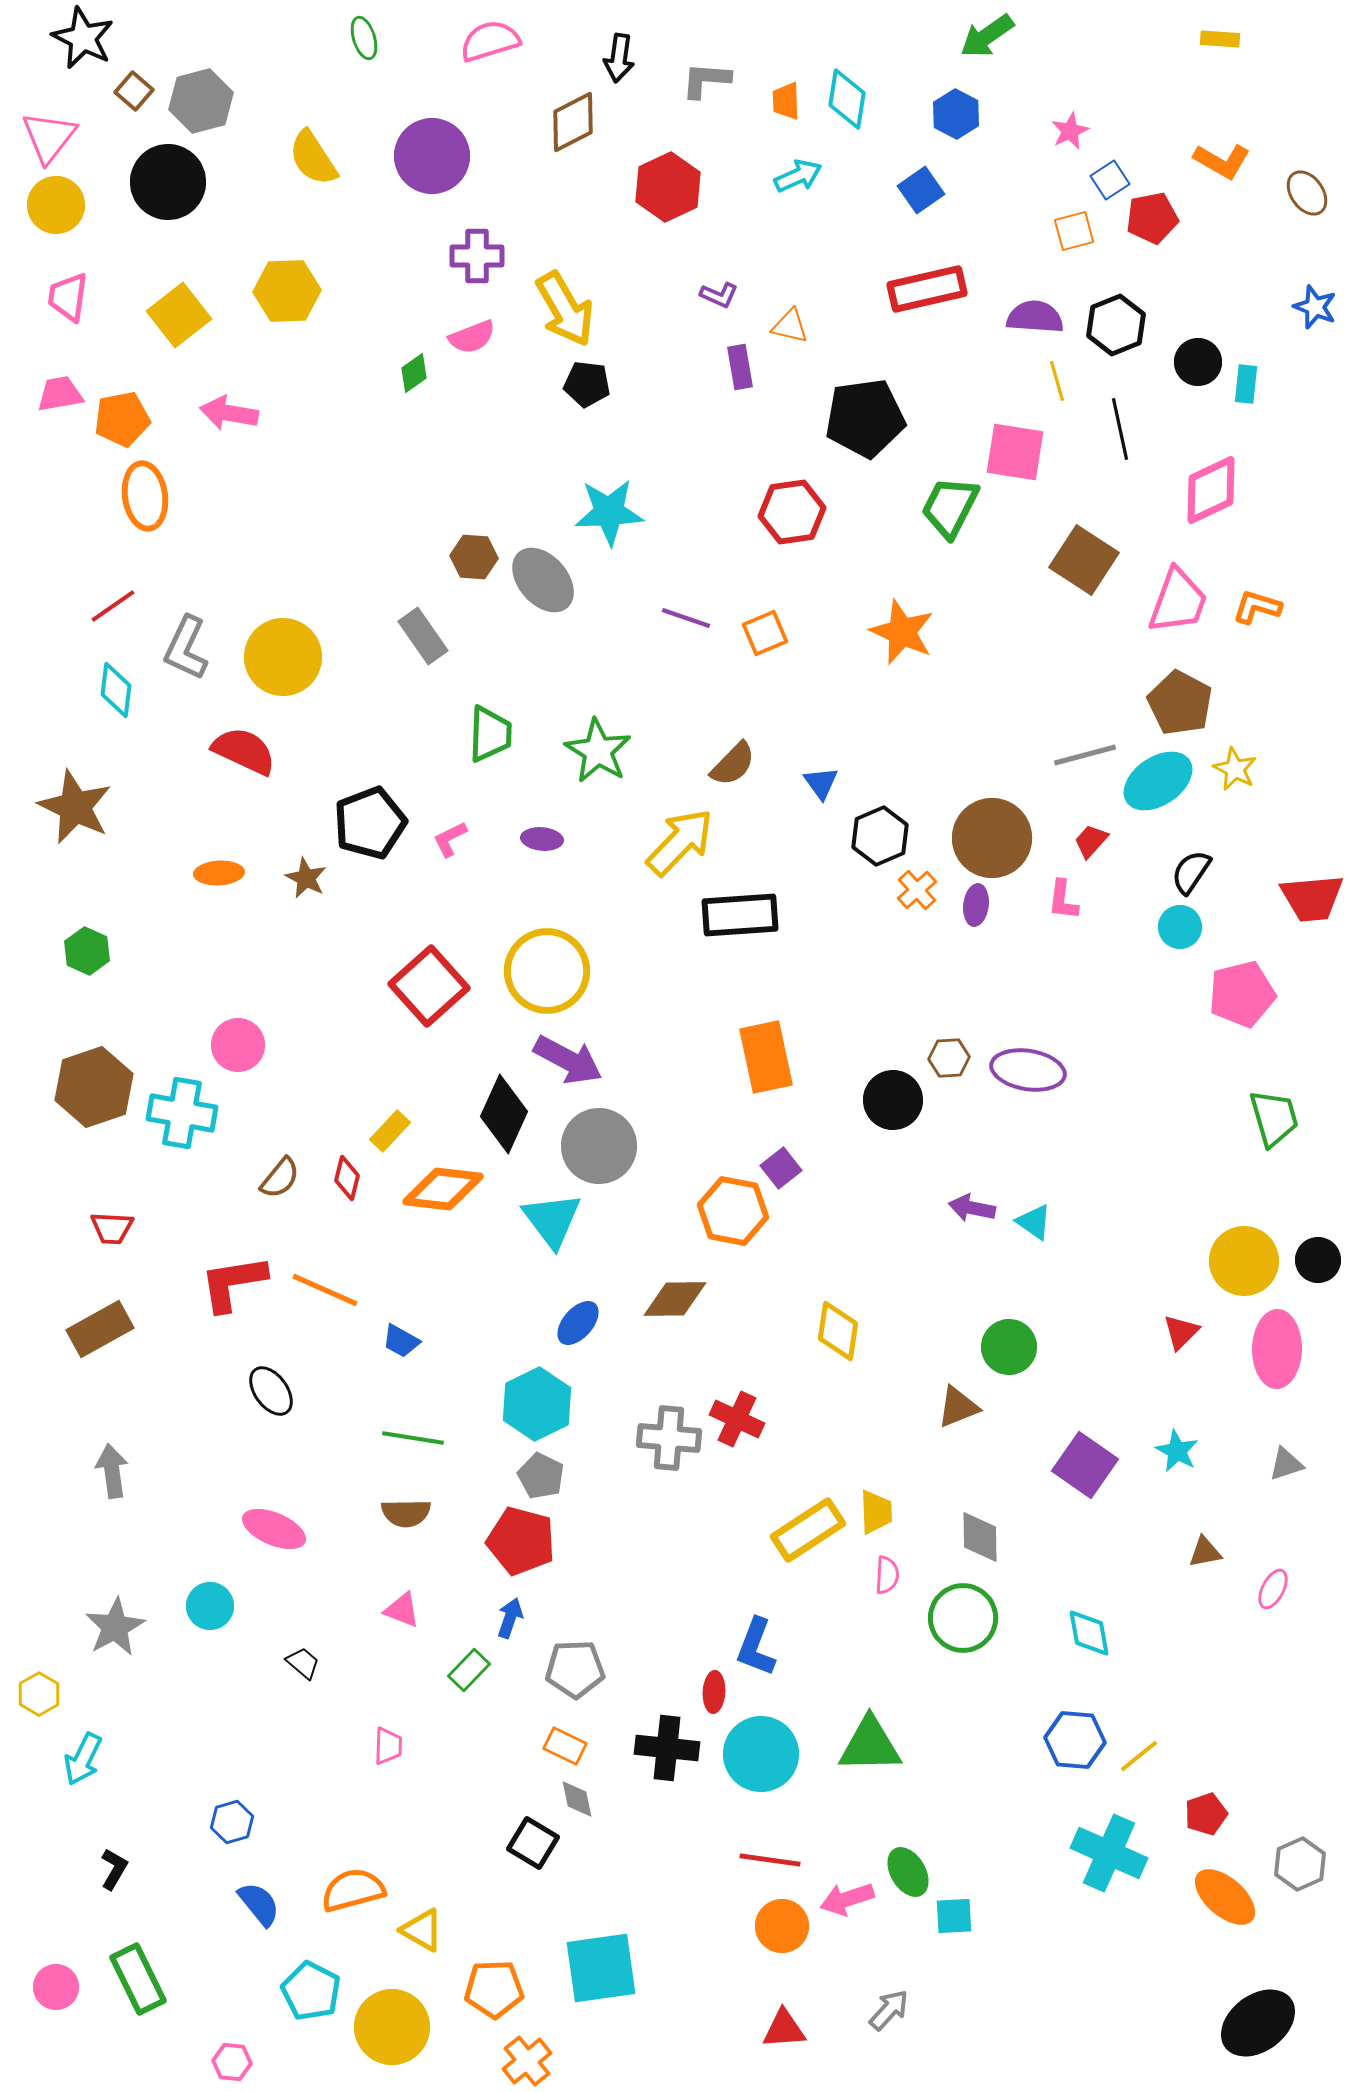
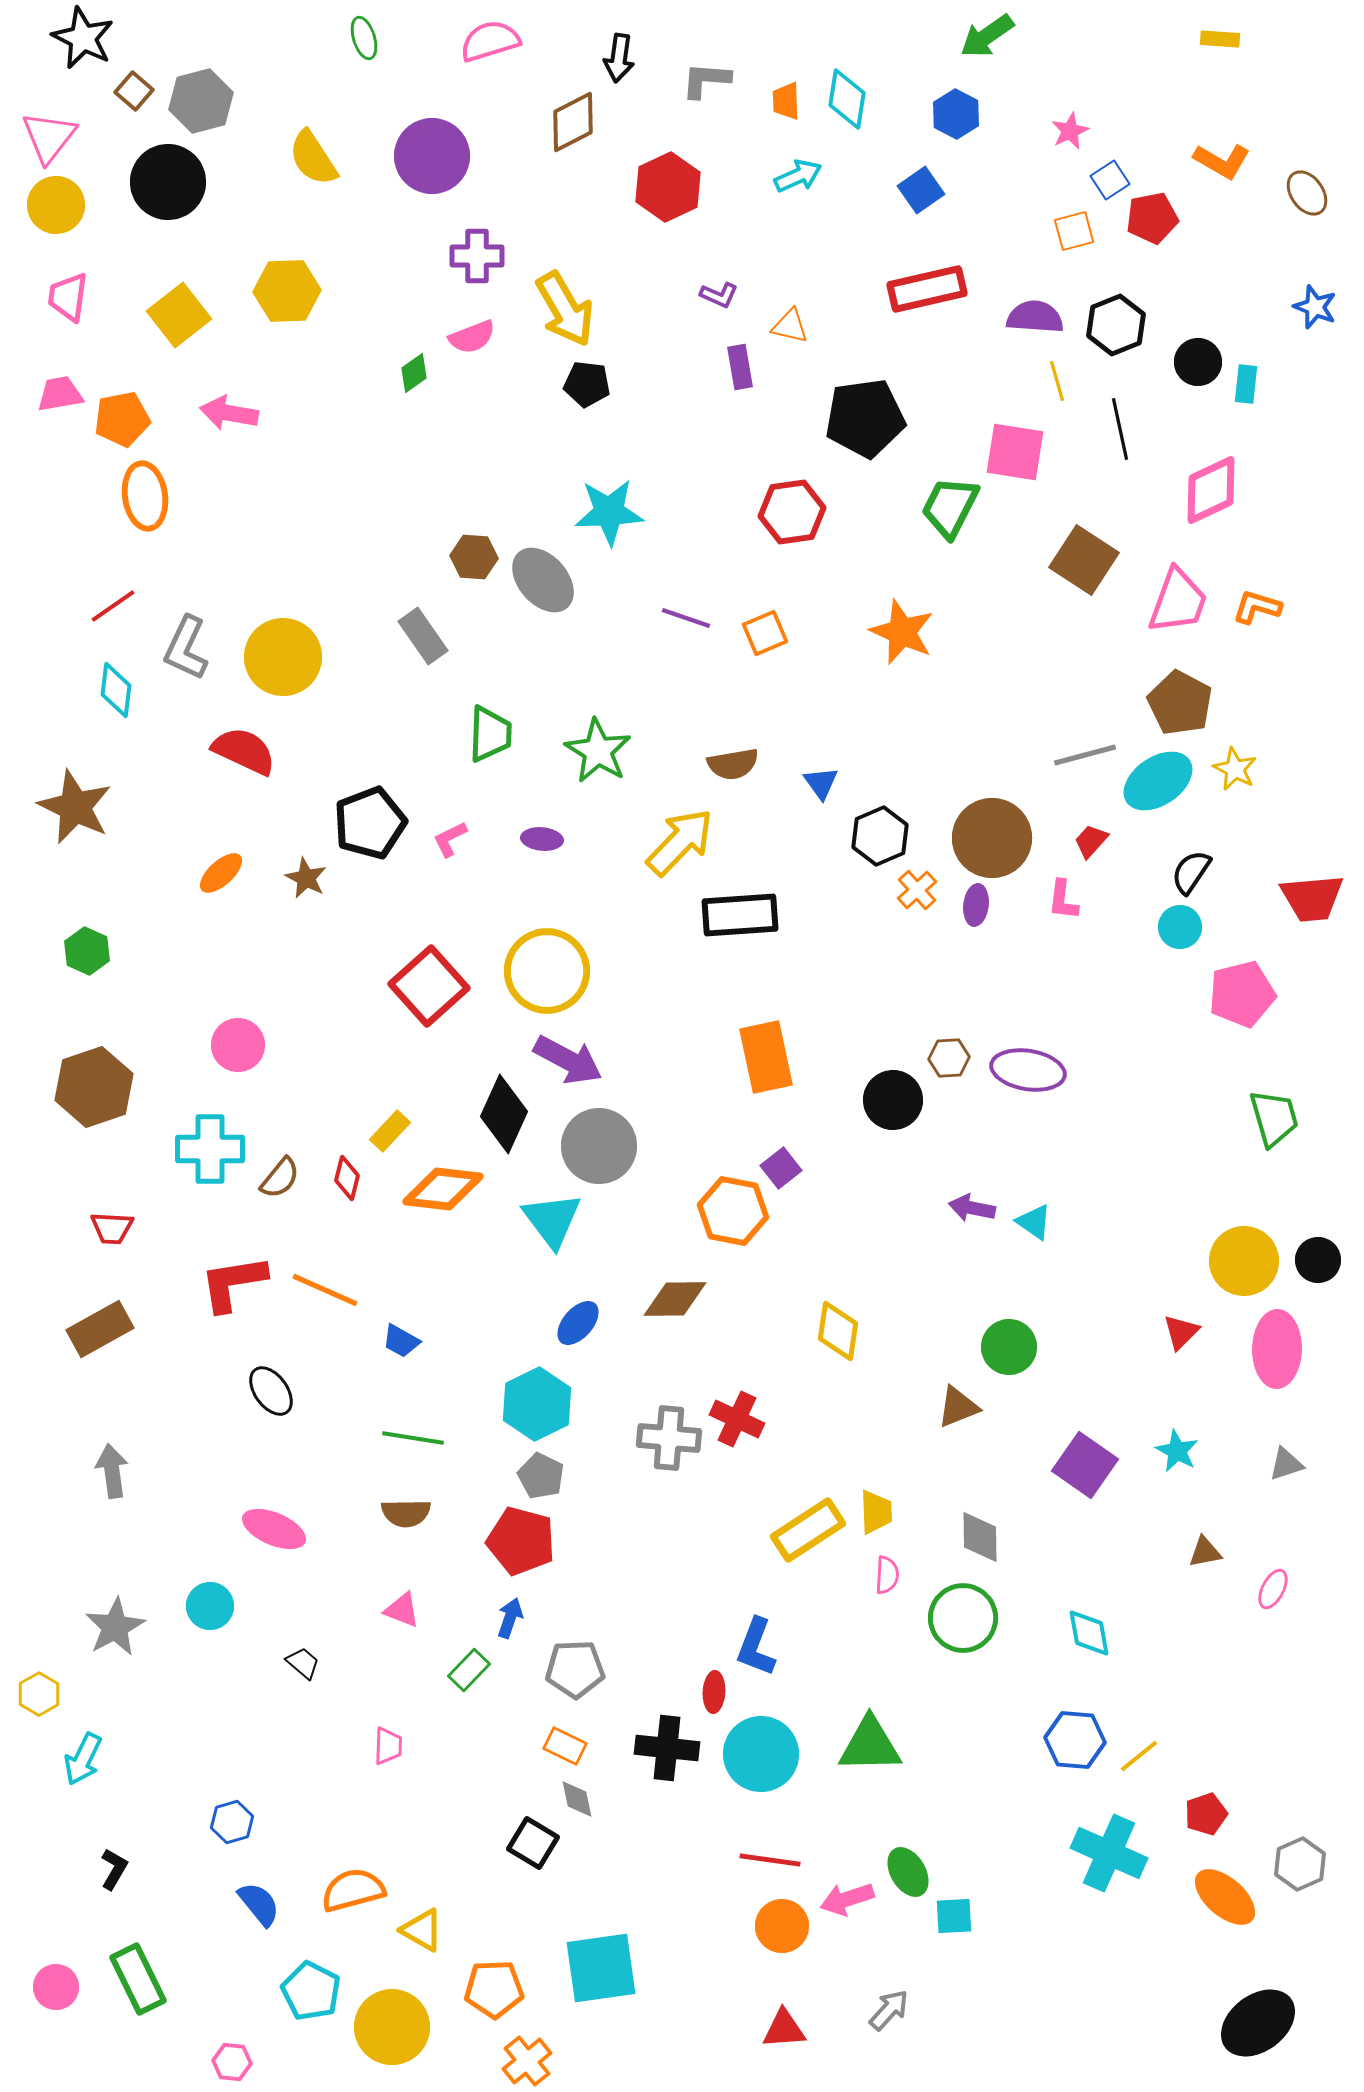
brown semicircle at (733, 764): rotated 36 degrees clockwise
orange ellipse at (219, 873): moved 2 px right; rotated 39 degrees counterclockwise
cyan cross at (182, 1113): moved 28 px right, 36 px down; rotated 10 degrees counterclockwise
